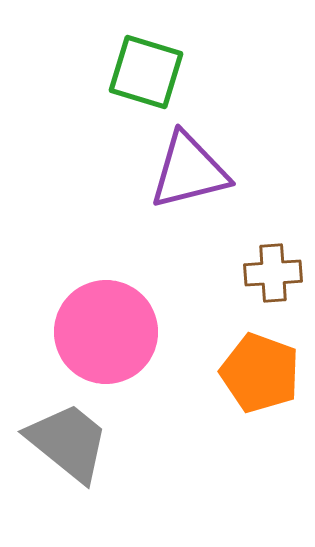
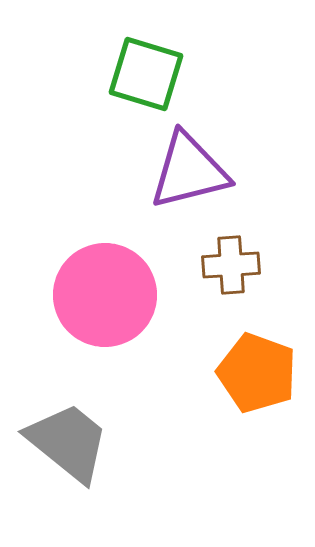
green square: moved 2 px down
brown cross: moved 42 px left, 8 px up
pink circle: moved 1 px left, 37 px up
orange pentagon: moved 3 px left
